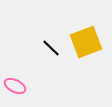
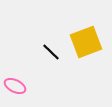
black line: moved 4 px down
